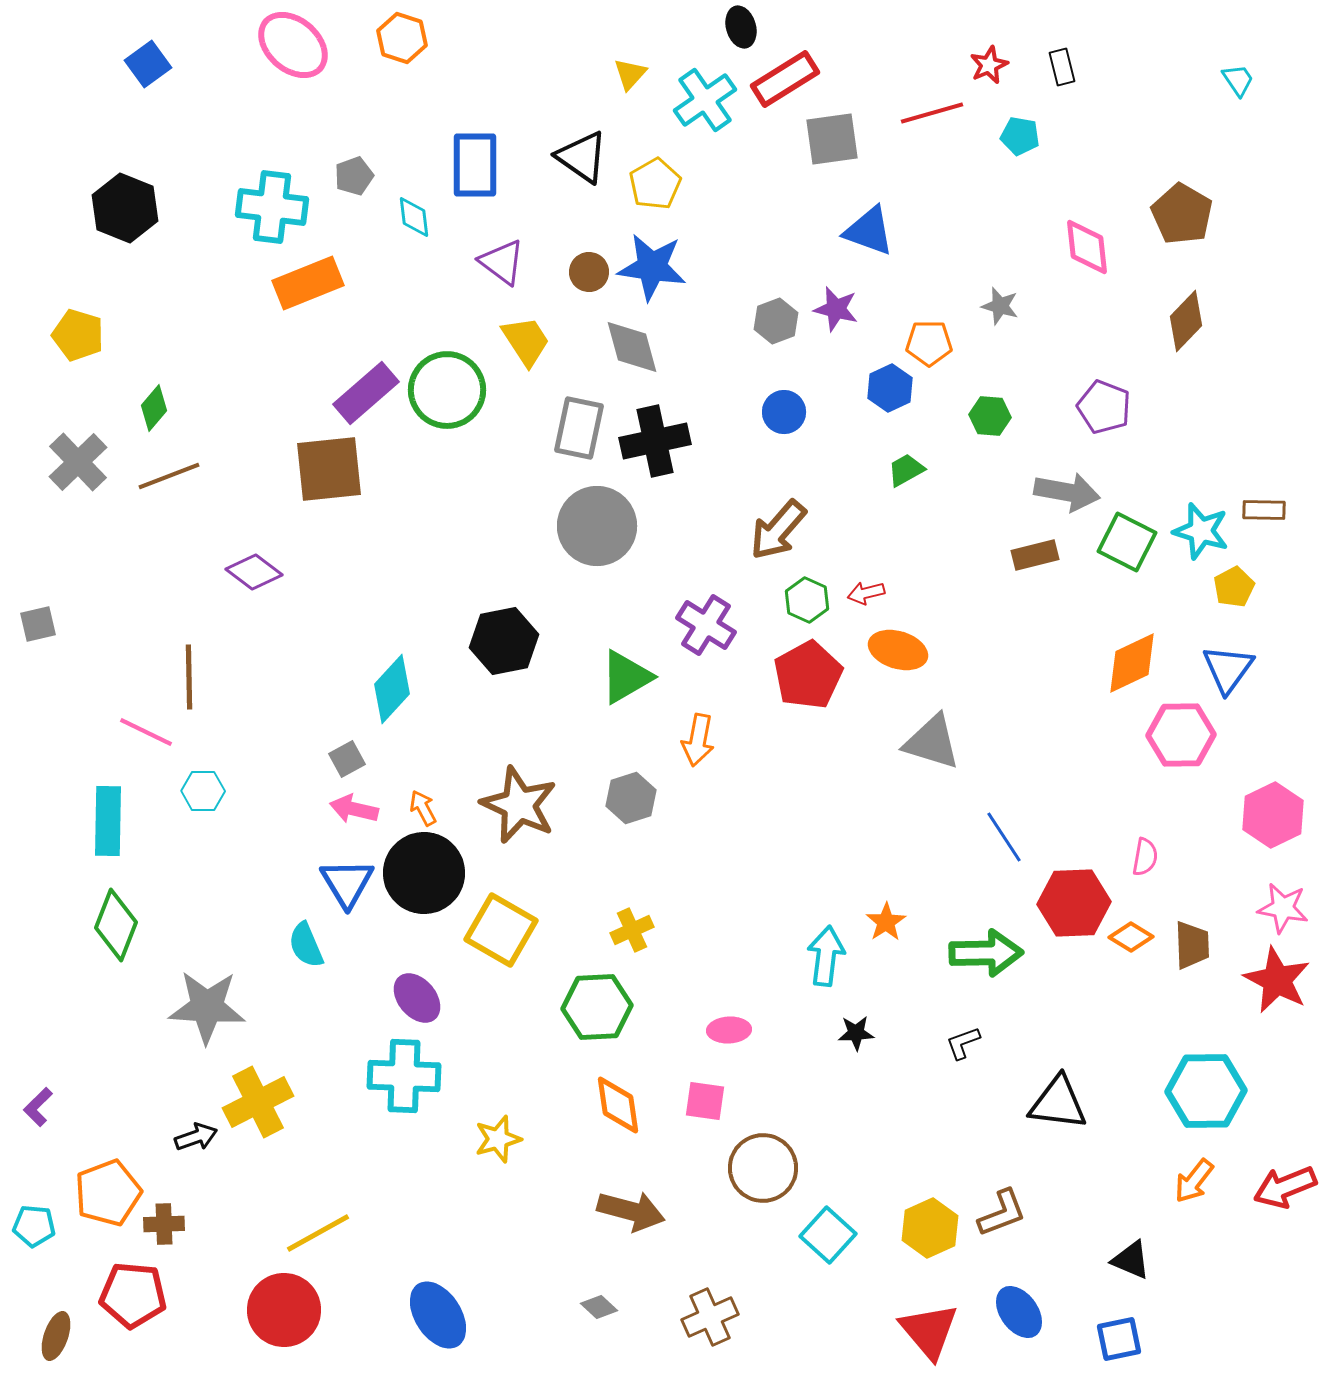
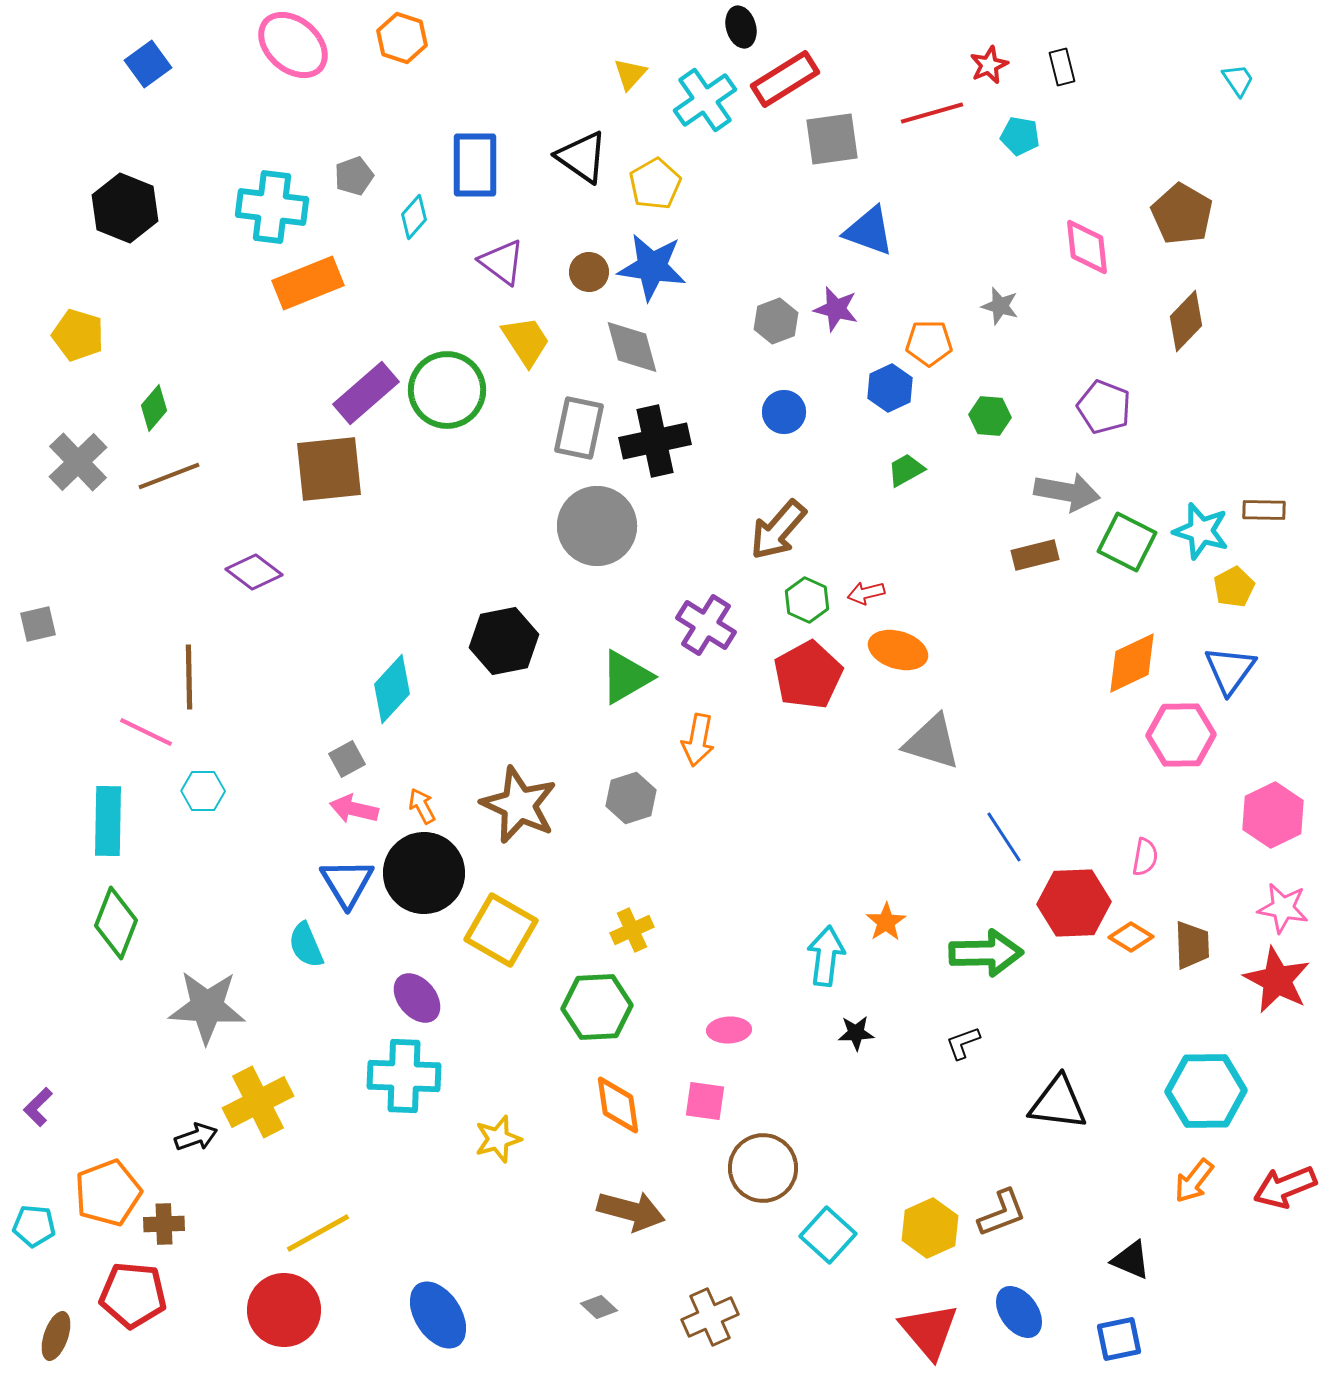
cyan diamond at (414, 217): rotated 48 degrees clockwise
blue triangle at (1228, 669): moved 2 px right, 1 px down
orange arrow at (423, 808): moved 1 px left, 2 px up
green diamond at (116, 925): moved 2 px up
